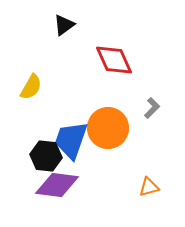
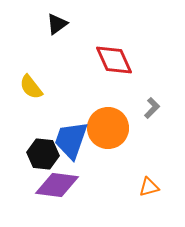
black triangle: moved 7 px left, 1 px up
yellow semicircle: rotated 112 degrees clockwise
black hexagon: moved 3 px left, 2 px up
